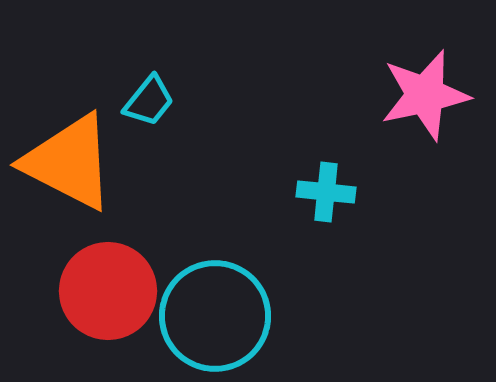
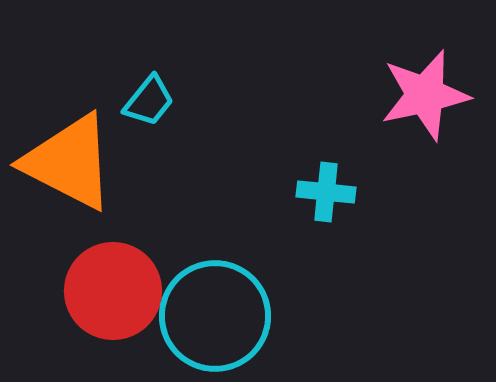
red circle: moved 5 px right
